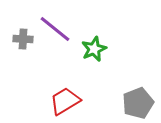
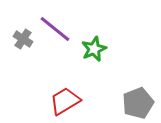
gray cross: rotated 30 degrees clockwise
